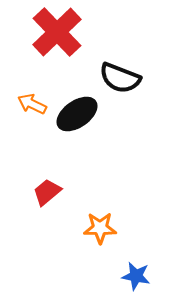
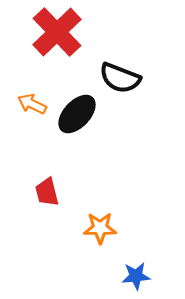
black ellipse: rotated 12 degrees counterclockwise
red trapezoid: rotated 64 degrees counterclockwise
blue star: rotated 16 degrees counterclockwise
